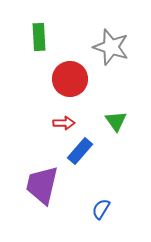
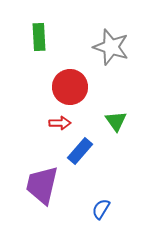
red circle: moved 8 px down
red arrow: moved 4 px left
